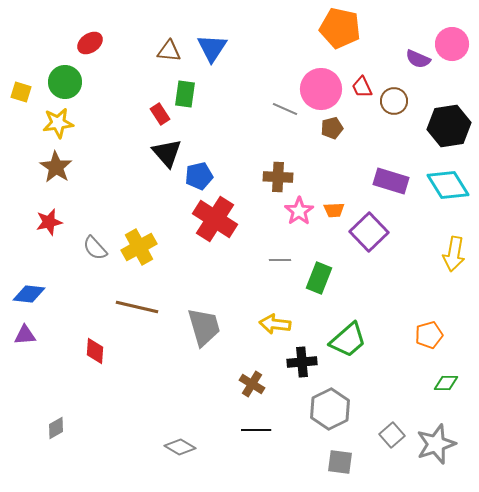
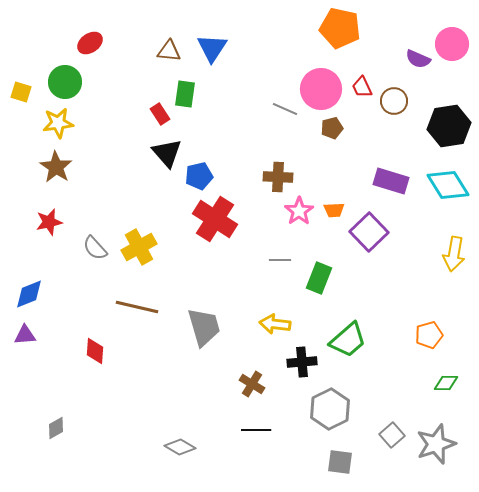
blue diamond at (29, 294): rotated 28 degrees counterclockwise
